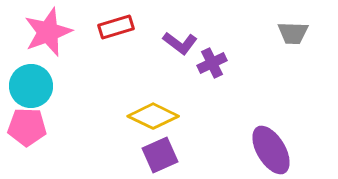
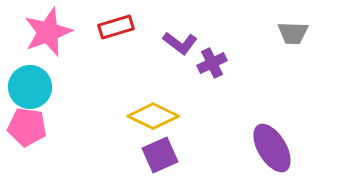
cyan circle: moved 1 px left, 1 px down
pink pentagon: rotated 6 degrees clockwise
purple ellipse: moved 1 px right, 2 px up
